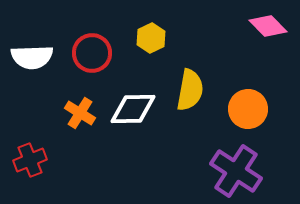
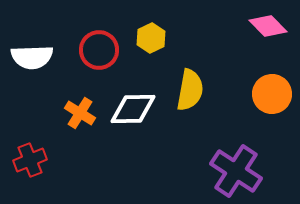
red circle: moved 7 px right, 3 px up
orange circle: moved 24 px right, 15 px up
